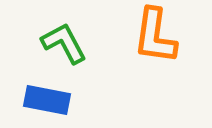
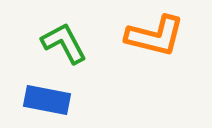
orange L-shape: rotated 84 degrees counterclockwise
